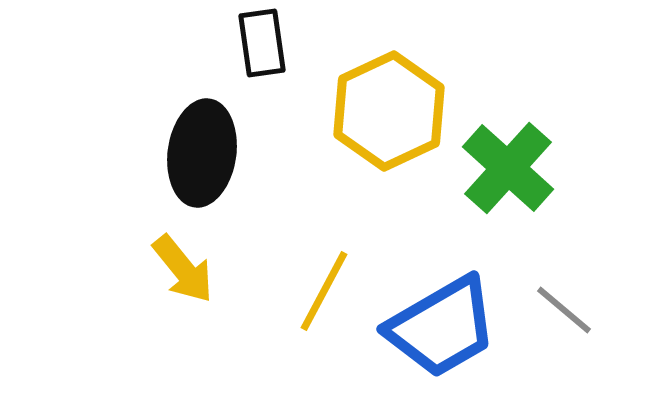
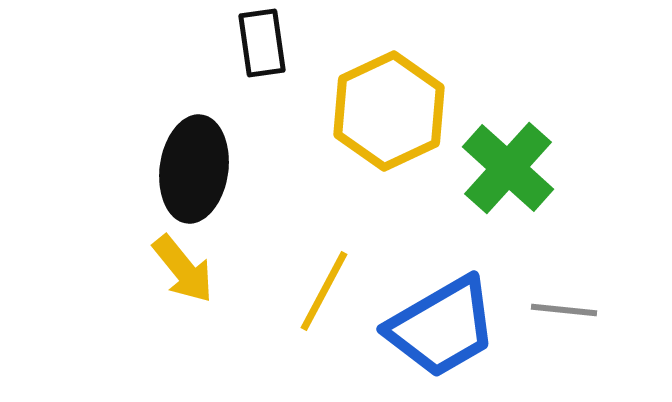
black ellipse: moved 8 px left, 16 px down
gray line: rotated 34 degrees counterclockwise
